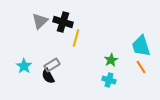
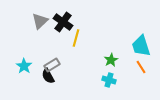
black cross: rotated 18 degrees clockwise
